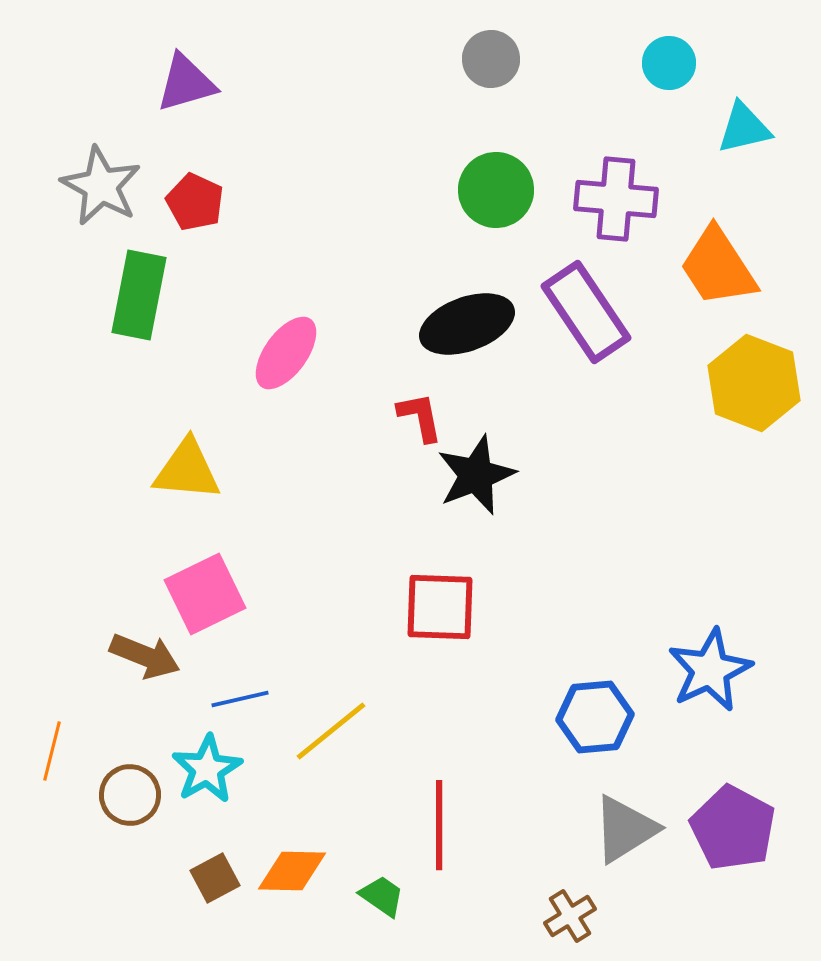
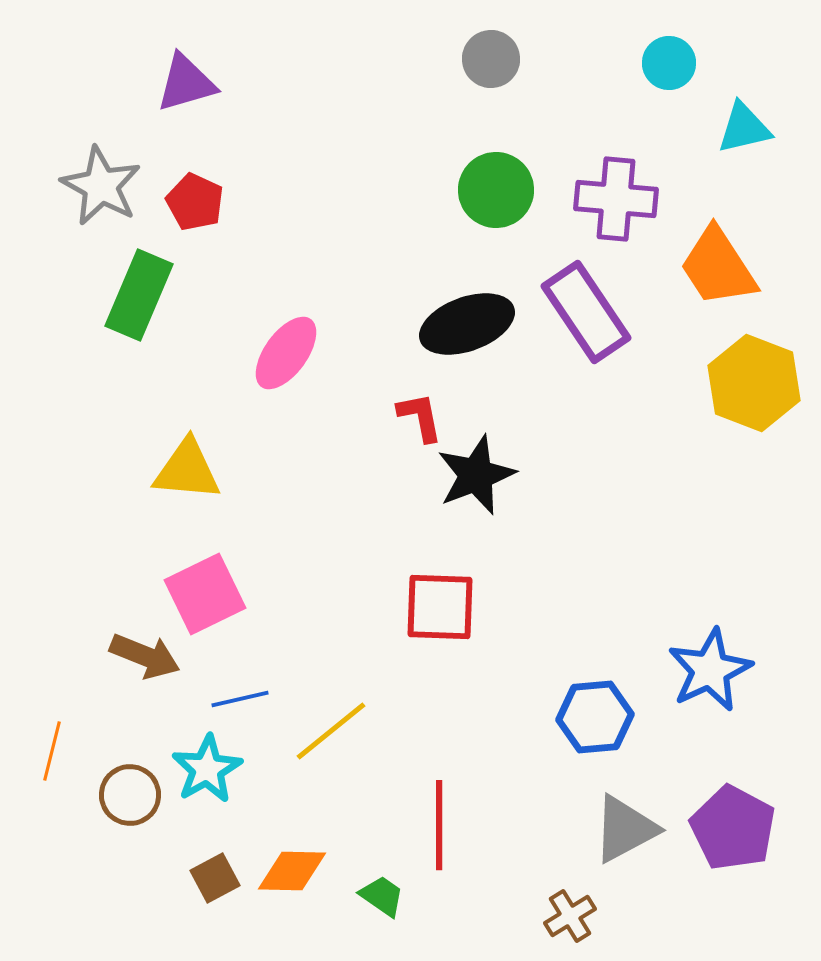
green rectangle: rotated 12 degrees clockwise
gray triangle: rotated 4 degrees clockwise
